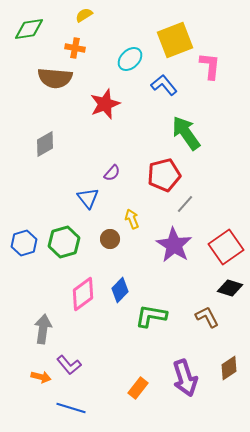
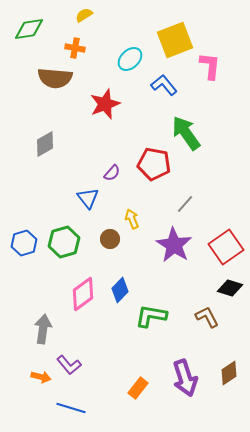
red pentagon: moved 10 px left, 11 px up; rotated 24 degrees clockwise
brown diamond: moved 5 px down
